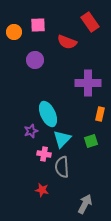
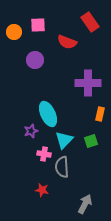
cyan triangle: moved 2 px right, 1 px down
